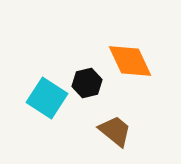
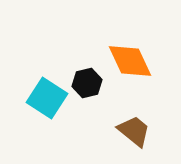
brown trapezoid: moved 19 px right
